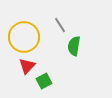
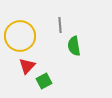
gray line: rotated 28 degrees clockwise
yellow circle: moved 4 px left, 1 px up
green semicircle: rotated 18 degrees counterclockwise
